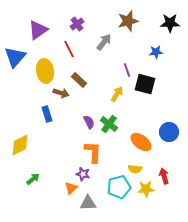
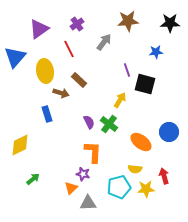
brown star: rotated 10 degrees clockwise
purple triangle: moved 1 px right, 1 px up
yellow arrow: moved 3 px right, 6 px down
